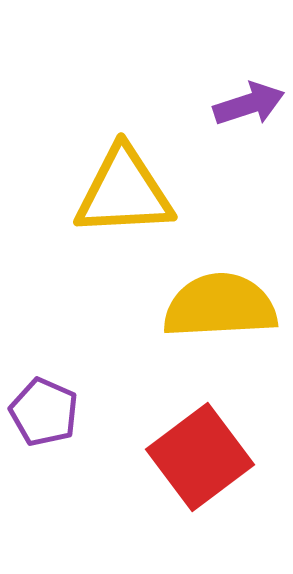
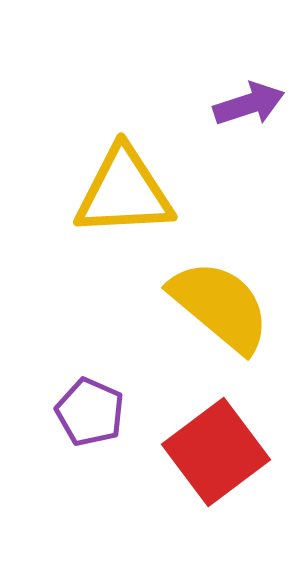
yellow semicircle: rotated 43 degrees clockwise
purple pentagon: moved 46 px right
red square: moved 16 px right, 5 px up
